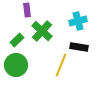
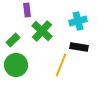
green rectangle: moved 4 px left
